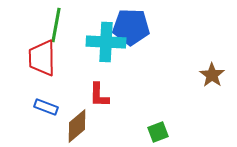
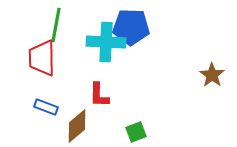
green square: moved 22 px left
